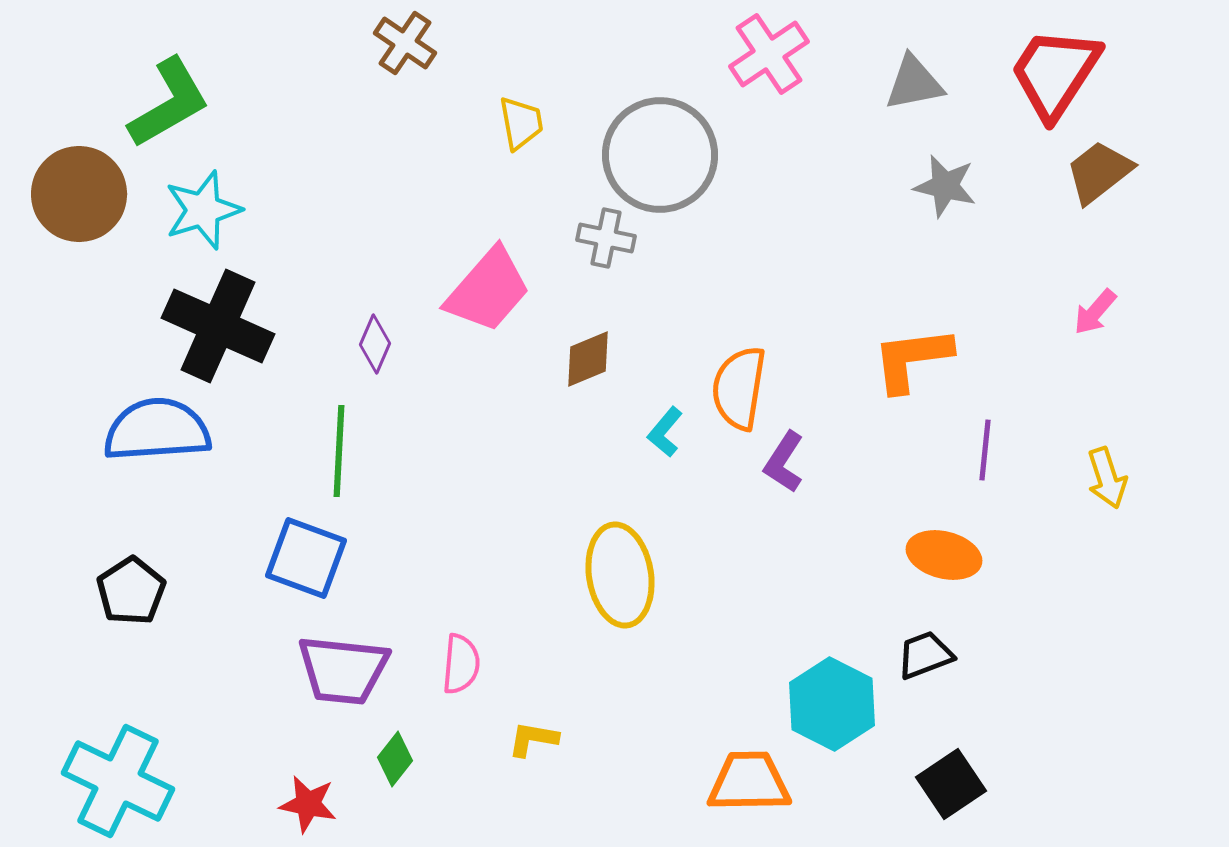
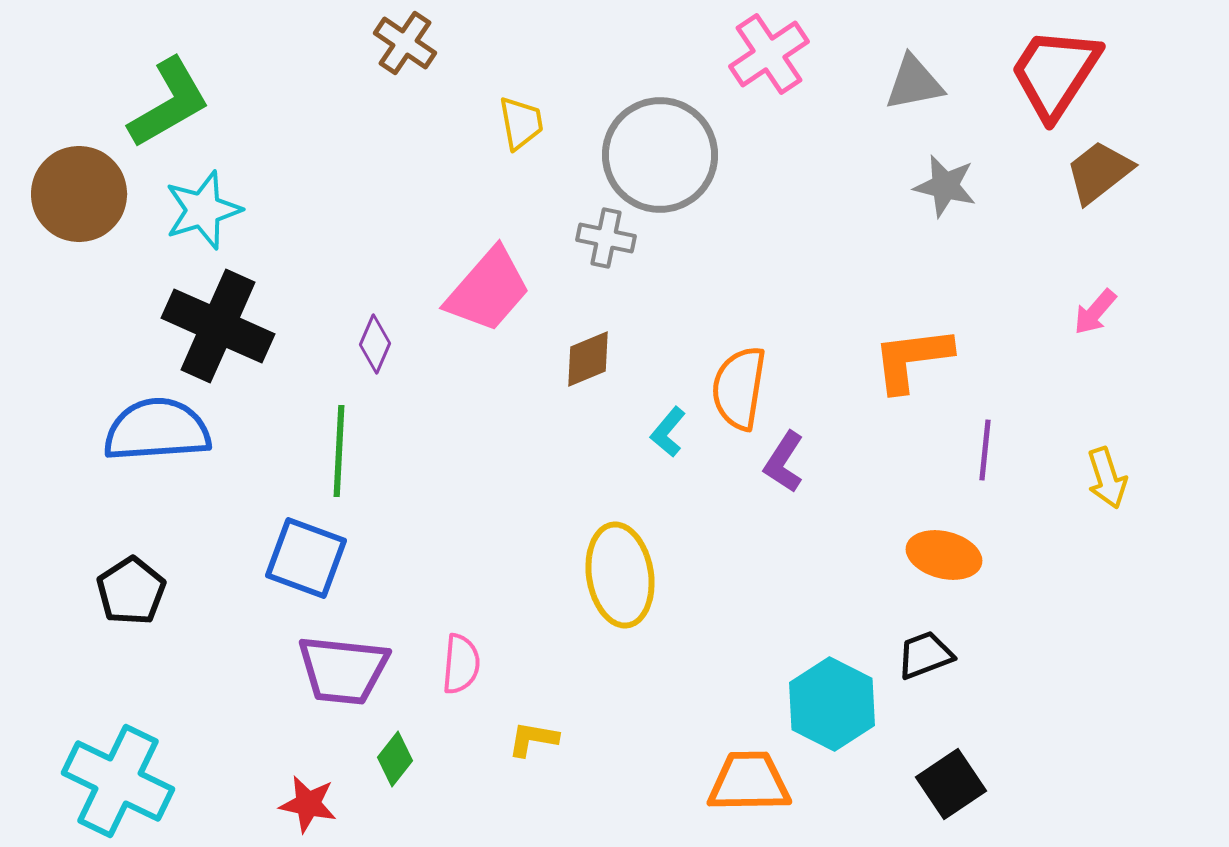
cyan L-shape: moved 3 px right
